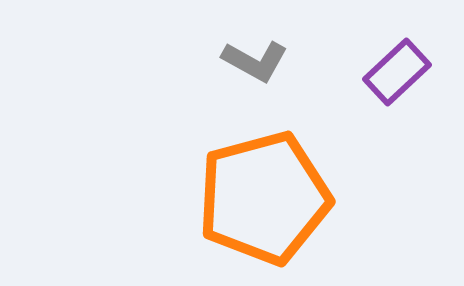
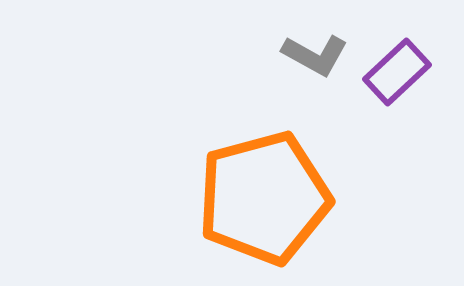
gray L-shape: moved 60 px right, 6 px up
